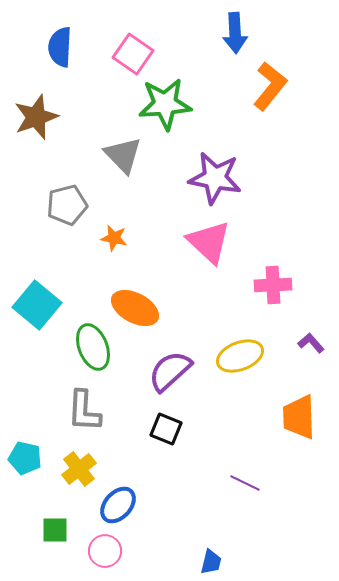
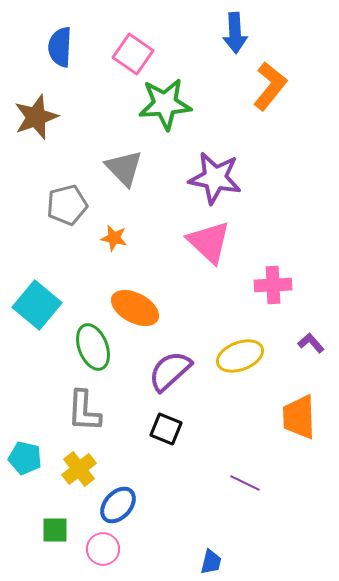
gray triangle: moved 1 px right, 13 px down
pink circle: moved 2 px left, 2 px up
